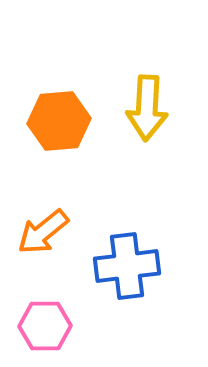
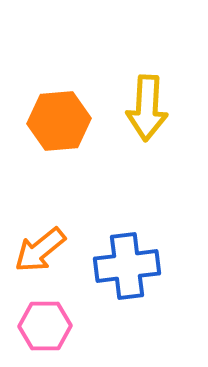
orange arrow: moved 3 px left, 18 px down
